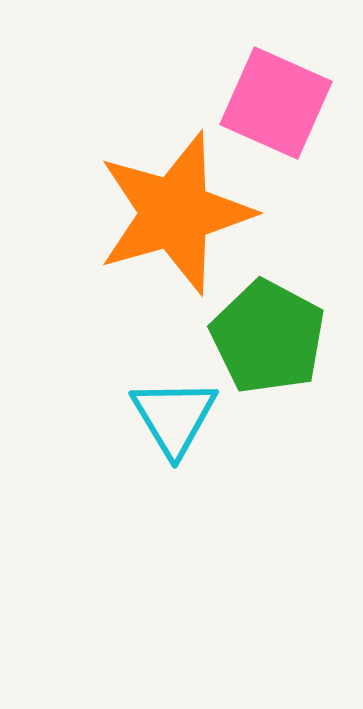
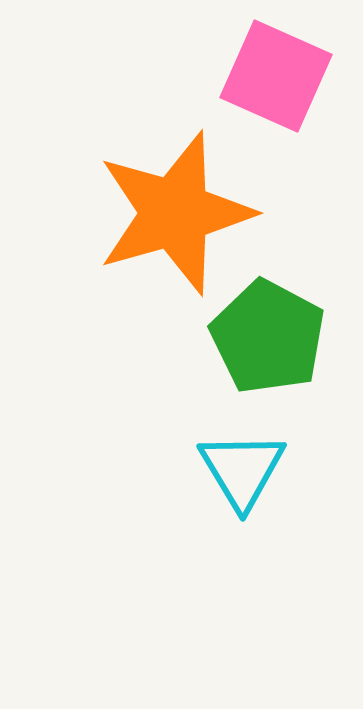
pink square: moved 27 px up
cyan triangle: moved 68 px right, 53 px down
